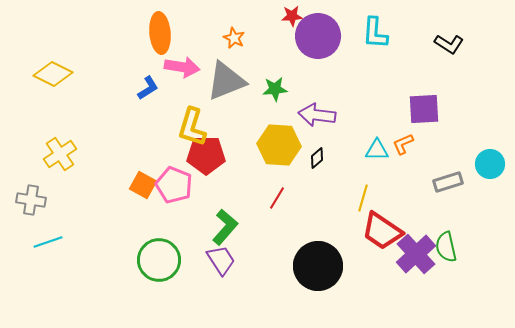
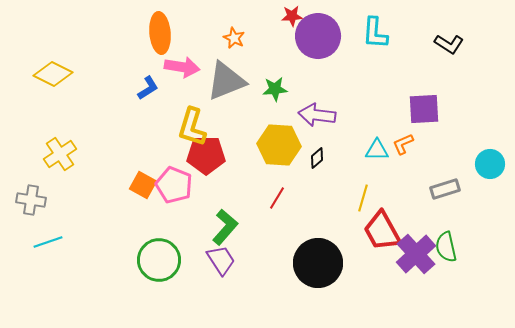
gray rectangle: moved 3 px left, 7 px down
red trapezoid: rotated 27 degrees clockwise
black circle: moved 3 px up
